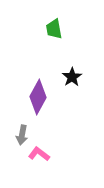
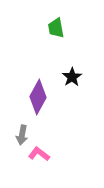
green trapezoid: moved 2 px right, 1 px up
